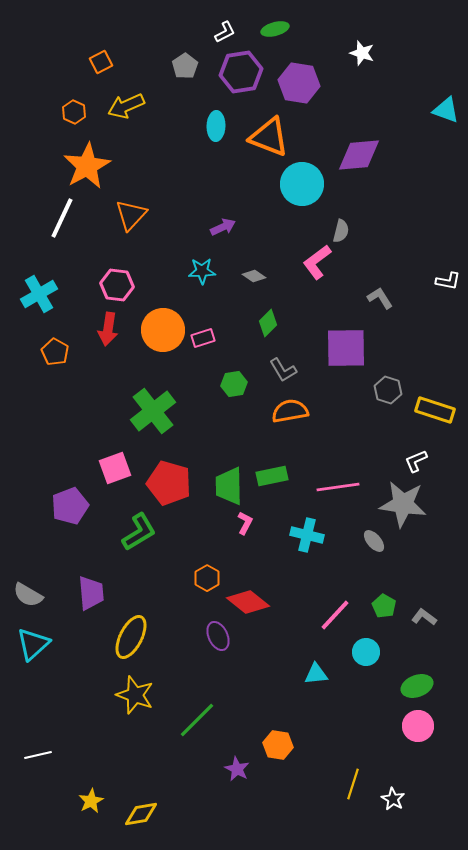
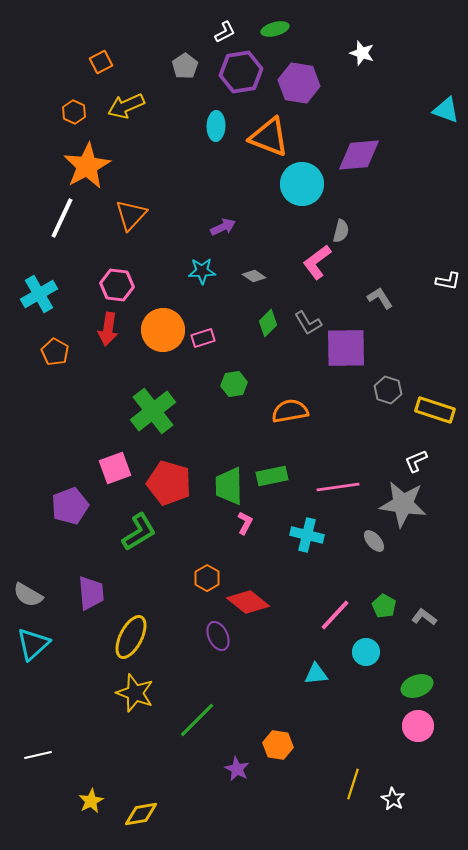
gray L-shape at (283, 370): moved 25 px right, 47 px up
yellow star at (135, 695): moved 2 px up
